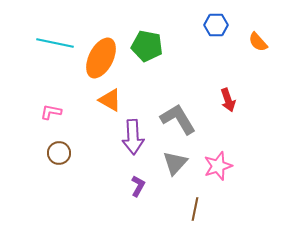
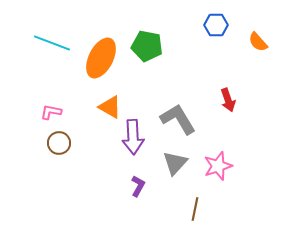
cyan line: moved 3 px left; rotated 9 degrees clockwise
orange triangle: moved 7 px down
brown circle: moved 10 px up
